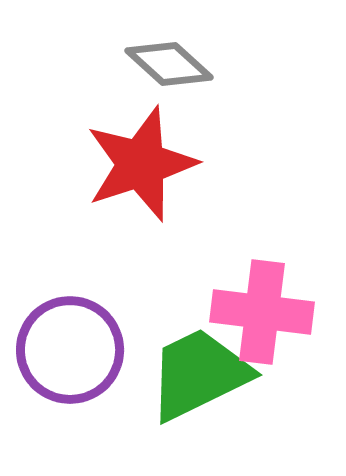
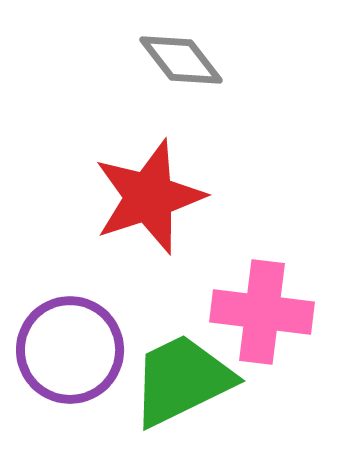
gray diamond: moved 12 px right, 4 px up; rotated 10 degrees clockwise
red star: moved 8 px right, 33 px down
green trapezoid: moved 17 px left, 6 px down
